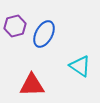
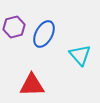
purple hexagon: moved 1 px left, 1 px down
cyan triangle: moved 11 px up; rotated 15 degrees clockwise
